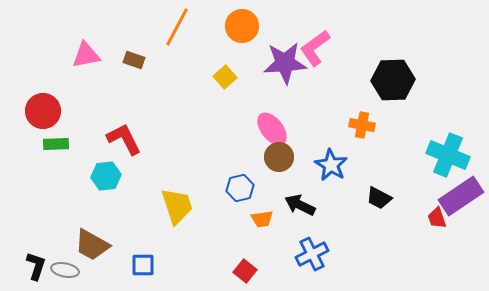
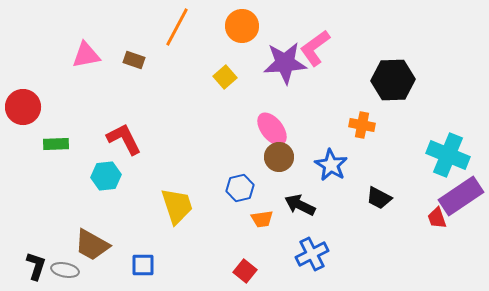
red circle: moved 20 px left, 4 px up
